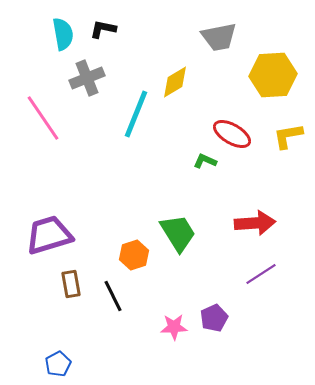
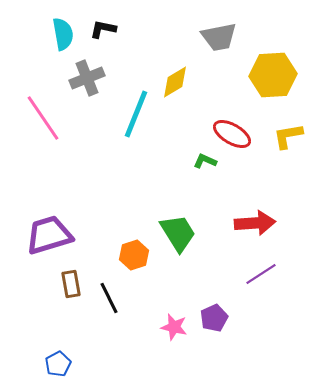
black line: moved 4 px left, 2 px down
pink star: rotated 16 degrees clockwise
